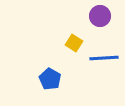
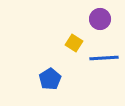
purple circle: moved 3 px down
blue pentagon: rotated 10 degrees clockwise
